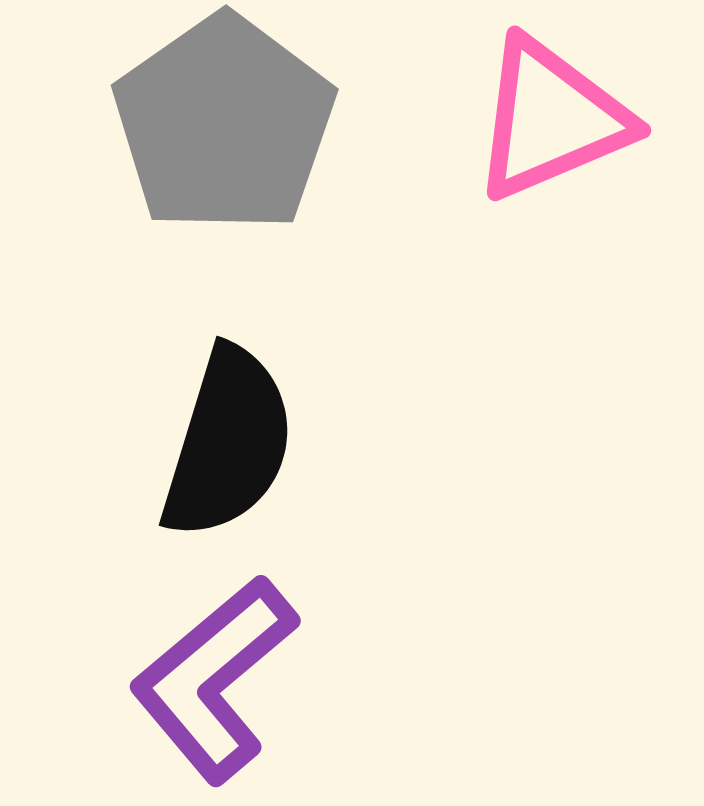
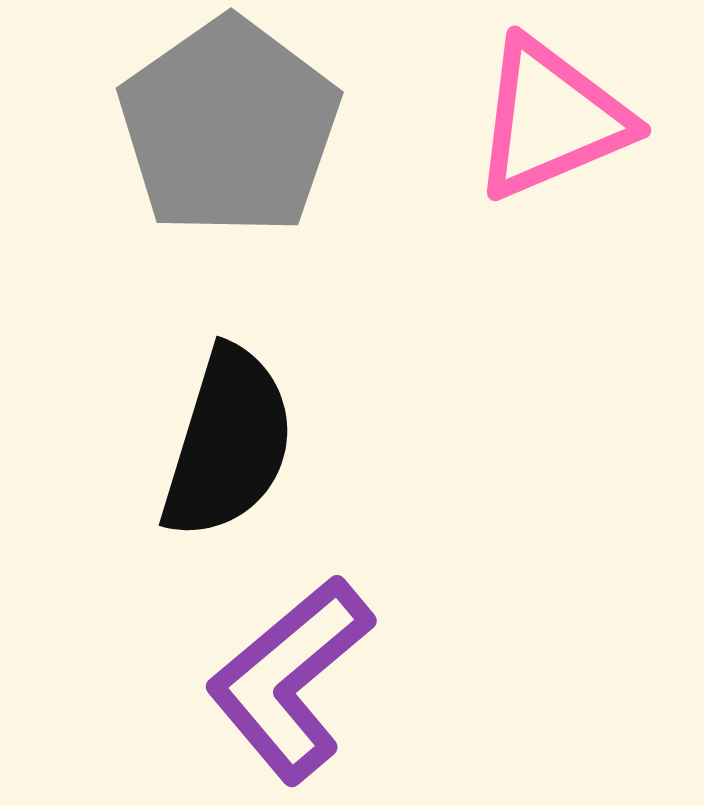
gray pentagon: moved 5 px right, 3 px down
purple L-shape: moved 76 px right
